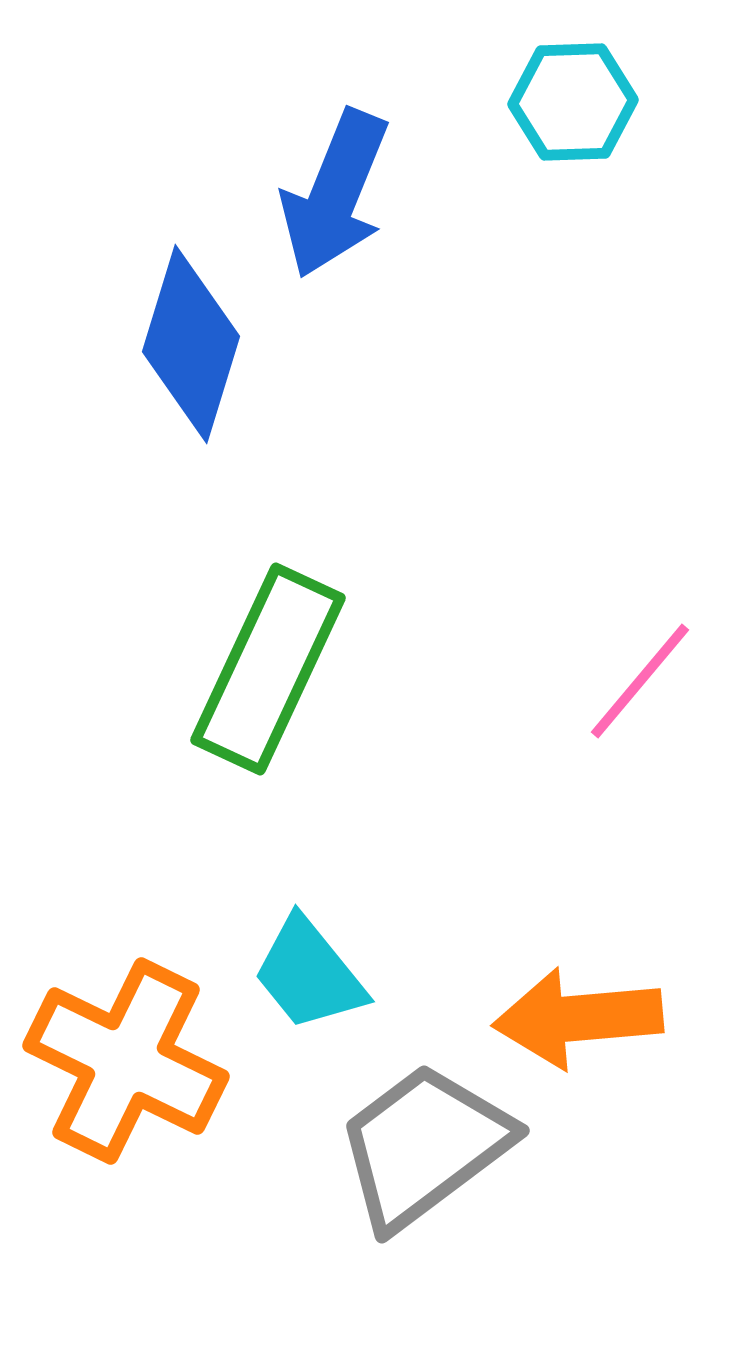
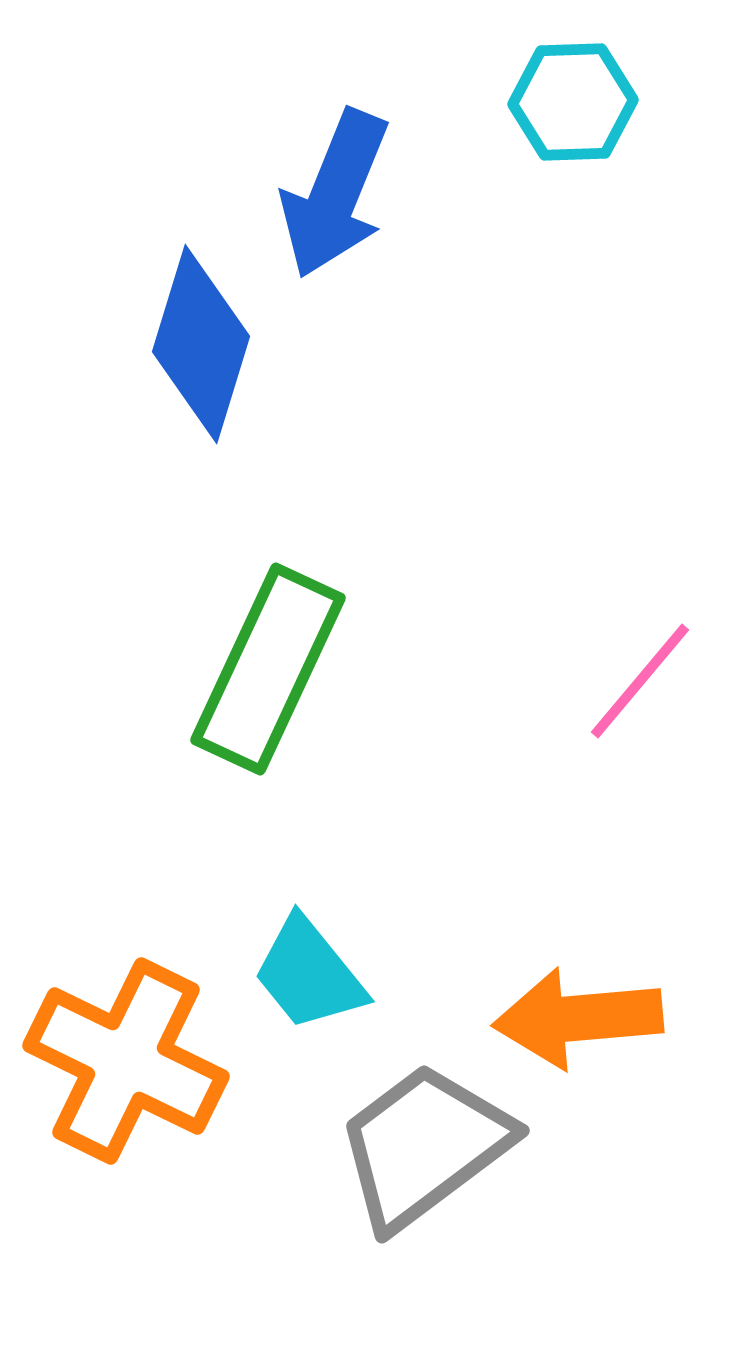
blue diamond: moved 10 px right
